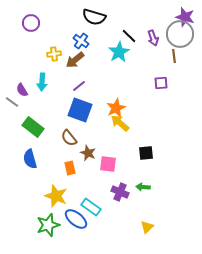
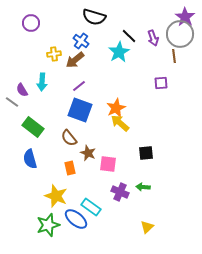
purple star: rotated 18 degrees clockwise
